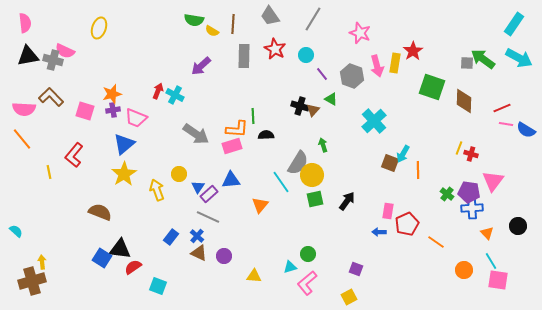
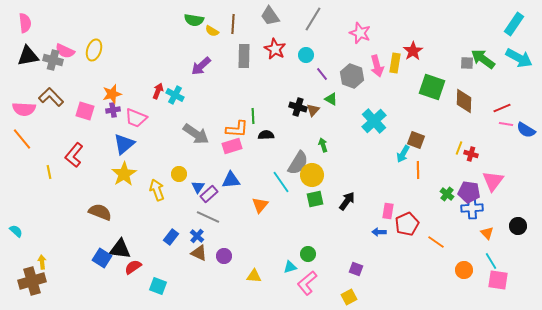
yellow ellipse at (99, 28): moved 5 px left, 22 px down
black cross at (300, 106): moved 2 px left, 1 px down
brown square at (390, 163): moved 26 px right, 23 px up
